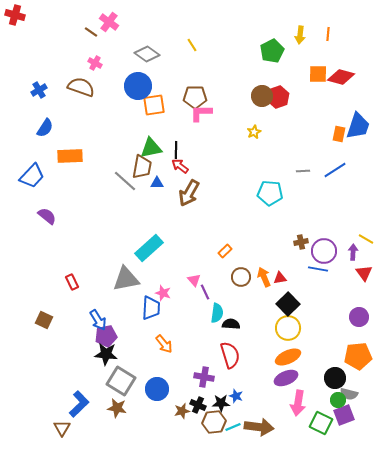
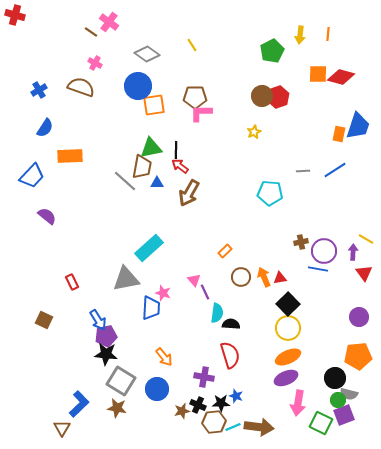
orange arrow at (164, 344): moved 13 px down
